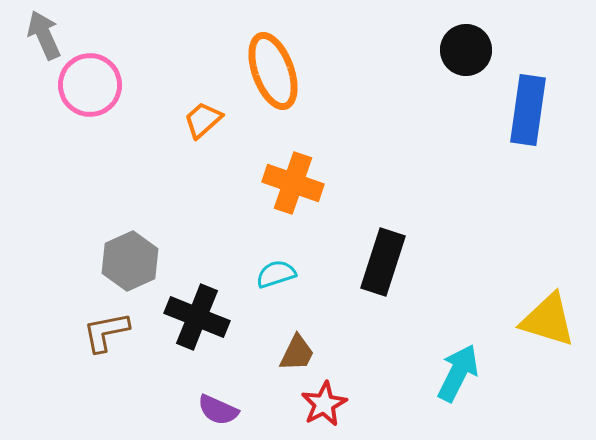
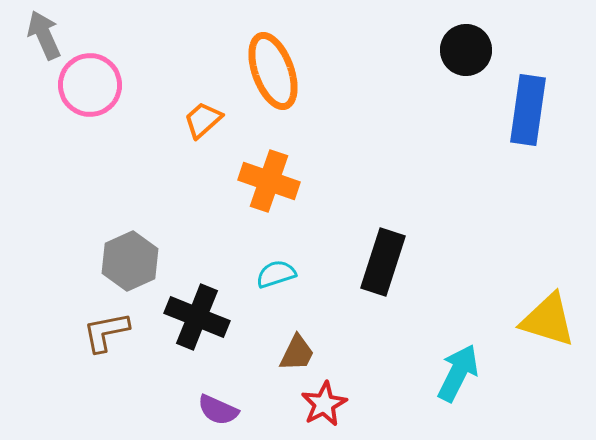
orange cross: moved 24 px left, 2 px up
